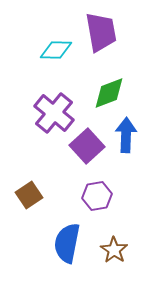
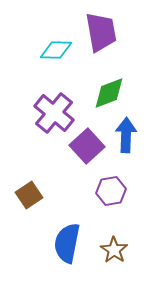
purple hexagon: moved 14 px right, 5 px up
